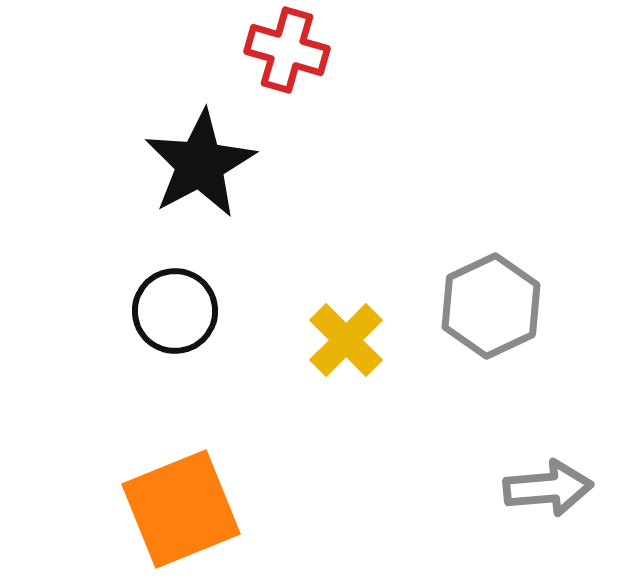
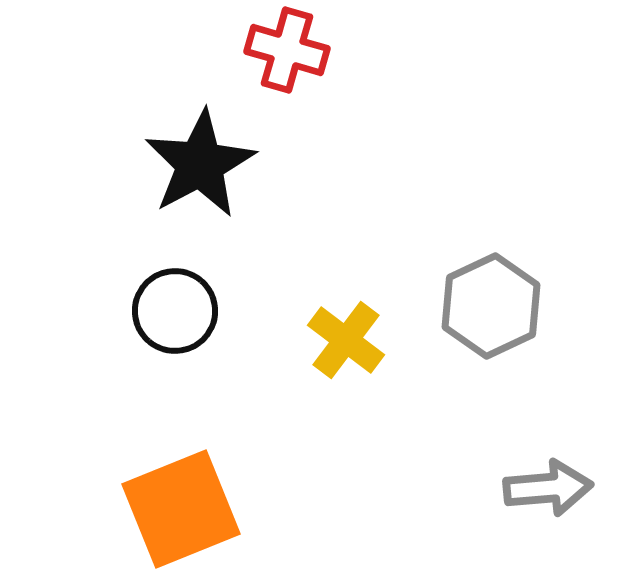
yellow cross: rotated 8 degrees counterclockwise
